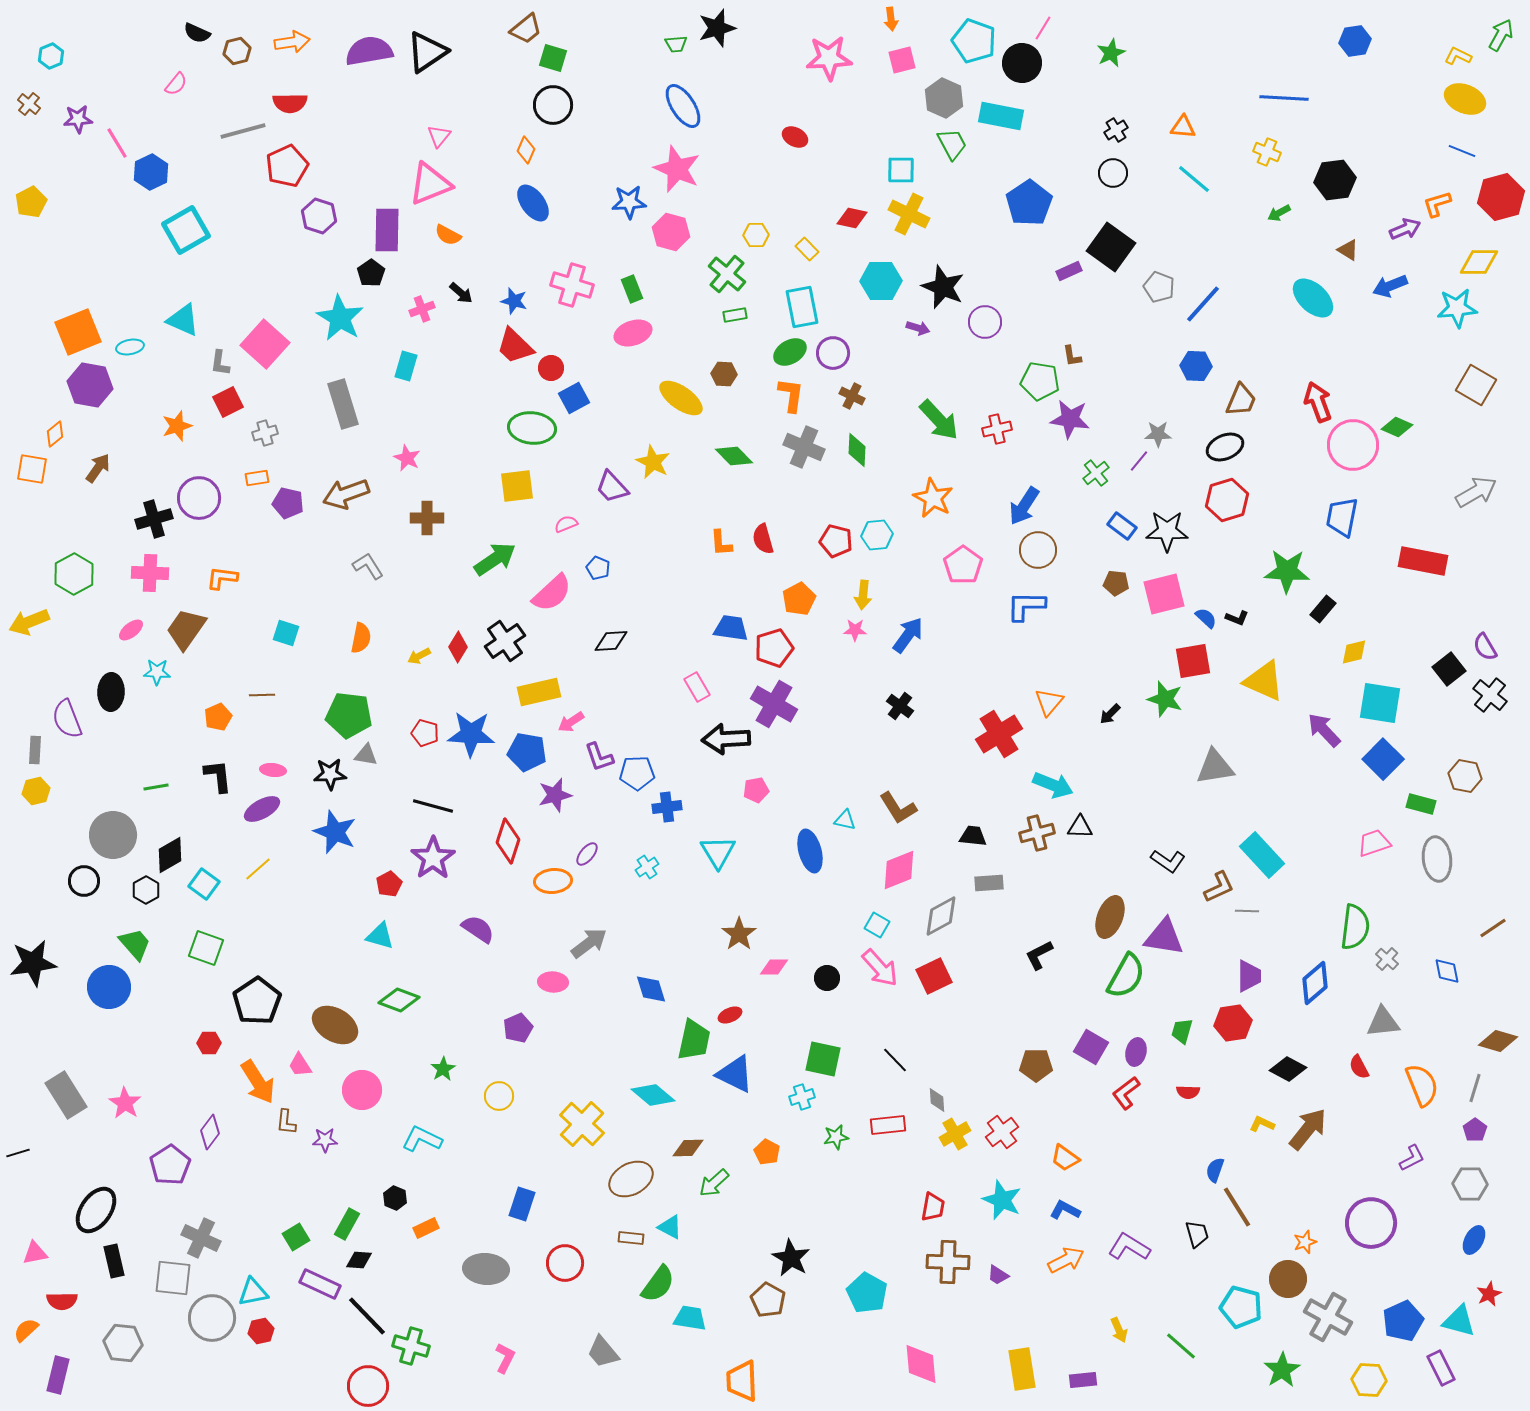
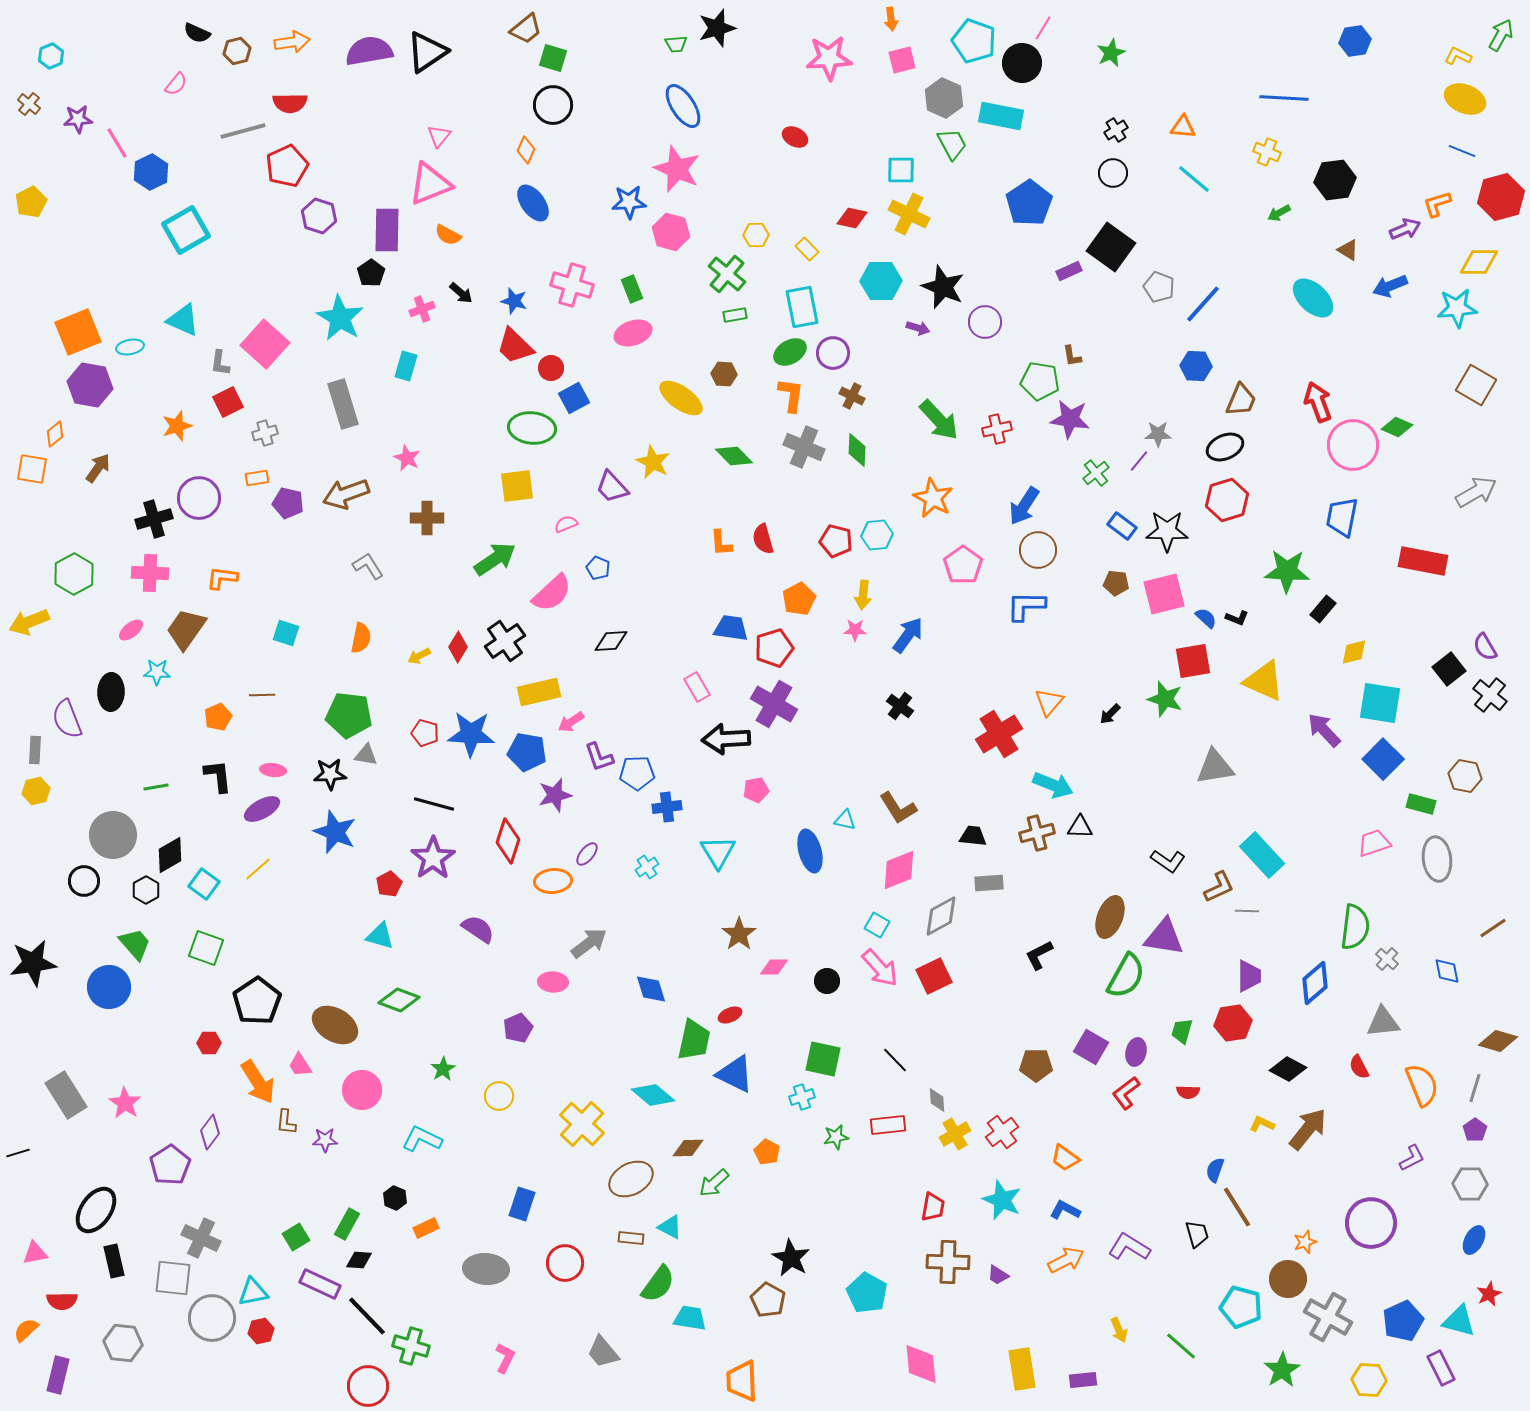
black line at (433, 806): moved 1 px right, 2 px up
black circle at (827, 978): moved 3 px down
